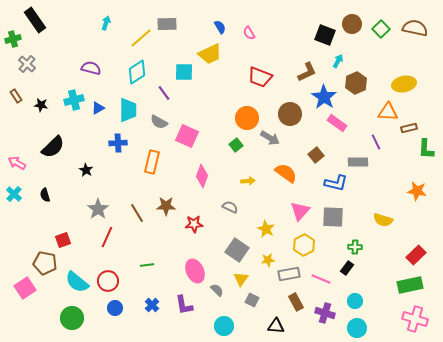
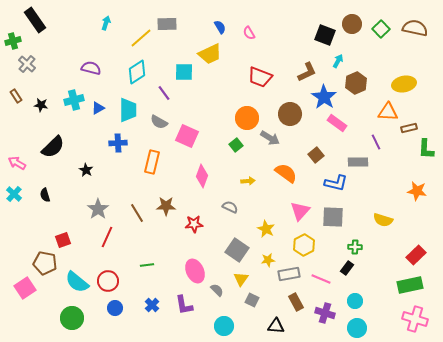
green cross at (13, 39): moved 2 px down
